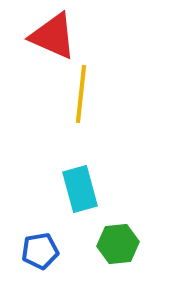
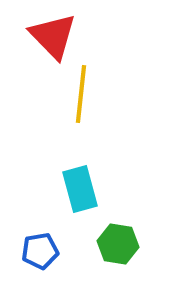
red triangle: rotated 22 degrees clockwise
green hexagon: rotated 15 degrees clockwise
